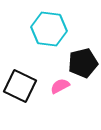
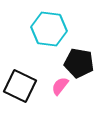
black pentagon: moved 4 px left; rotated 24 degrees clockwise
pink semicircle: rotated 24 degrees counterclockwise
